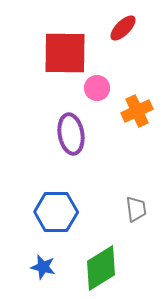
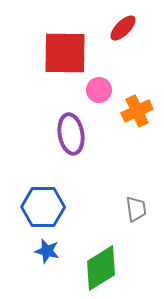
pink circle: moved 2 px right, 2 px down
blue hexagon: moved 13 px left, 5 px up
blue star: moved 4 px right, 16 px up
